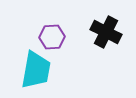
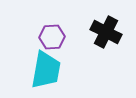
cyan trapezoid: moved 10 px right
